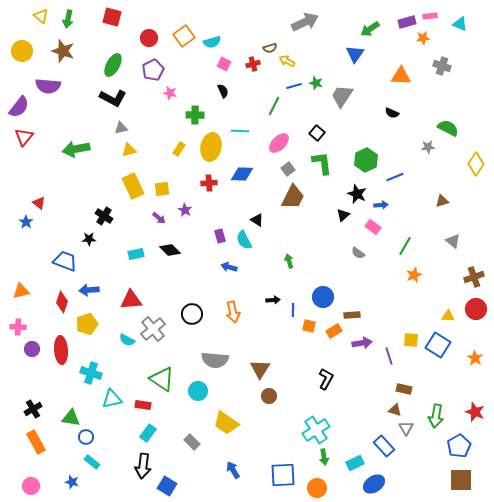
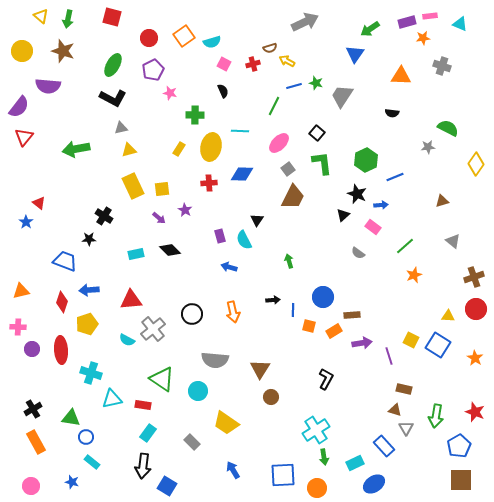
black semicircle at (392, 113): rotated 16 degrees counterclockwise
black triangle at (257, 220): rotated 32 degrees clockwise
green line at (405, 246): rotated 18 degrees clockwise
yellow square at (411, 340): rotated 21 degrees clockwise
brown circle at (269, 396): moved 2 px right, 1 px down
